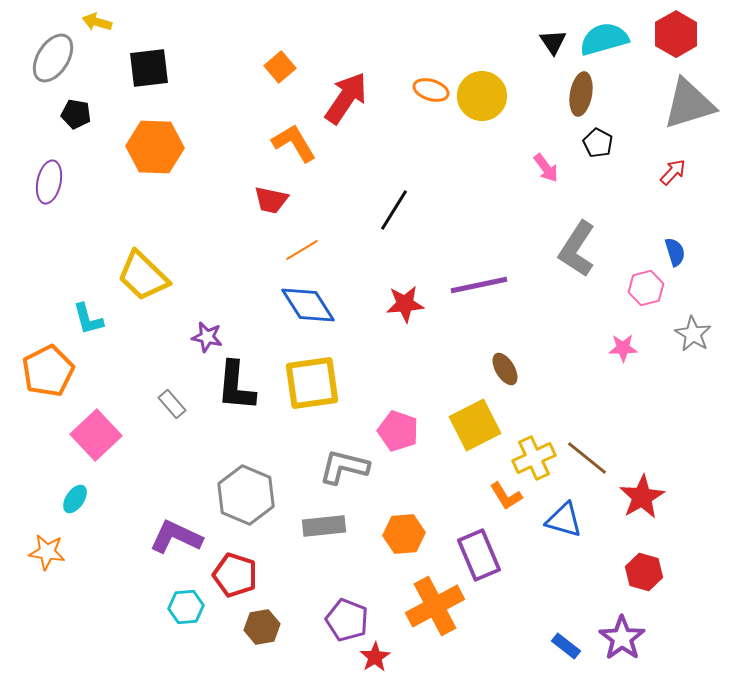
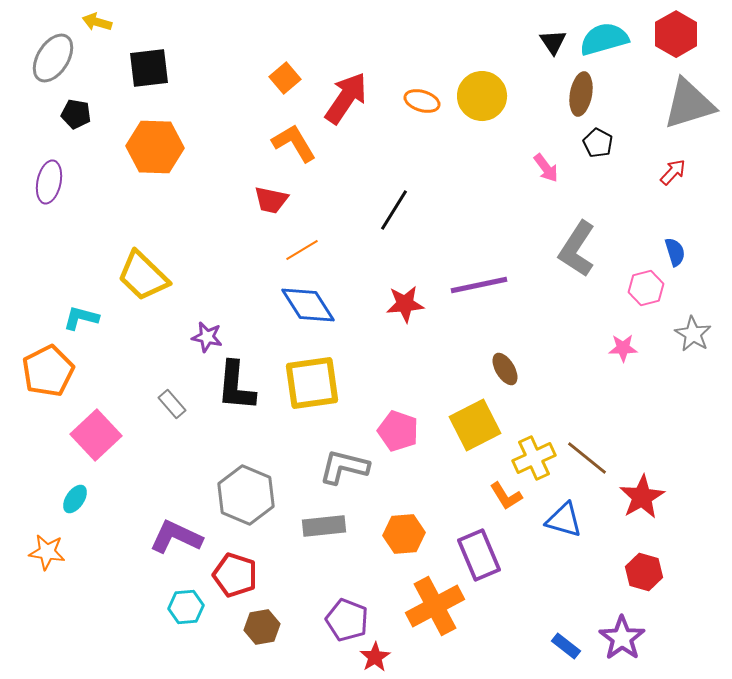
orange square at (280, 67): moved 5 px right, 11 px down
orange ellipse at (431, 90): moved 9 px left, 11 px down
cyan L-shape at (88, 319): moved 7 px left, 1 px up; rotated 120 degrees clockwise
